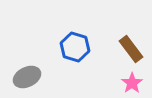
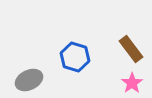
blue hexagon: moved 10 px down
gray ellipse: moved 2 px right, 3 px down
